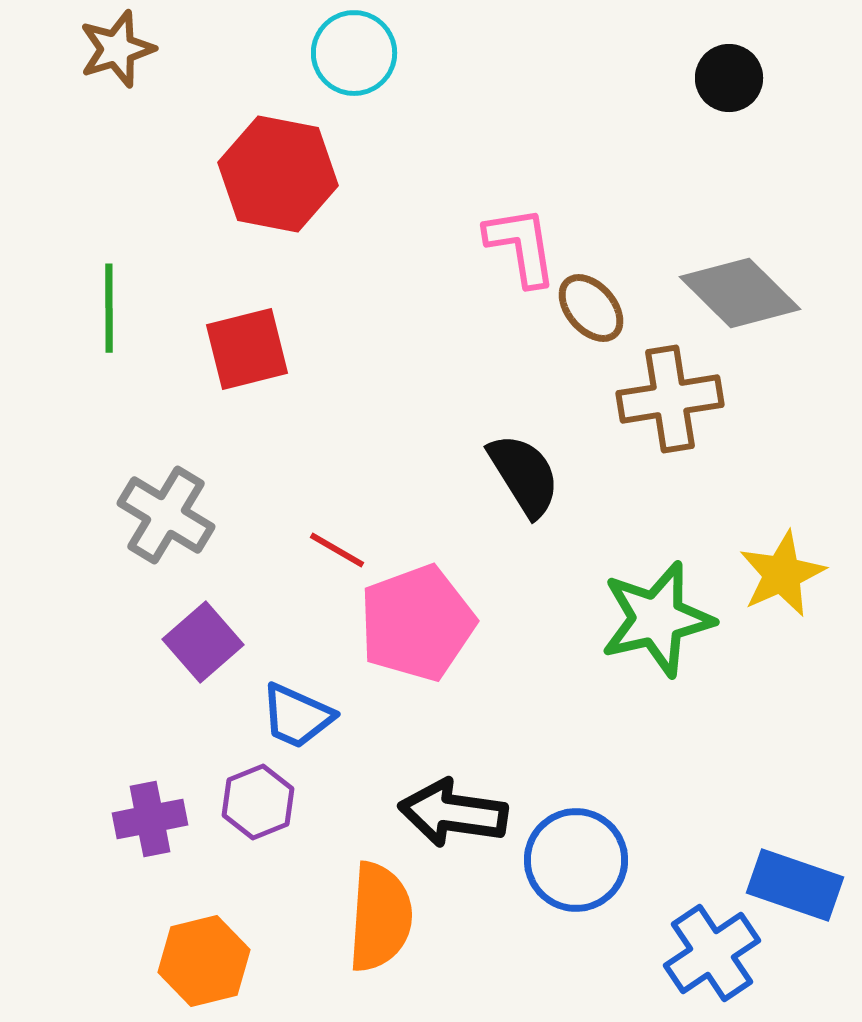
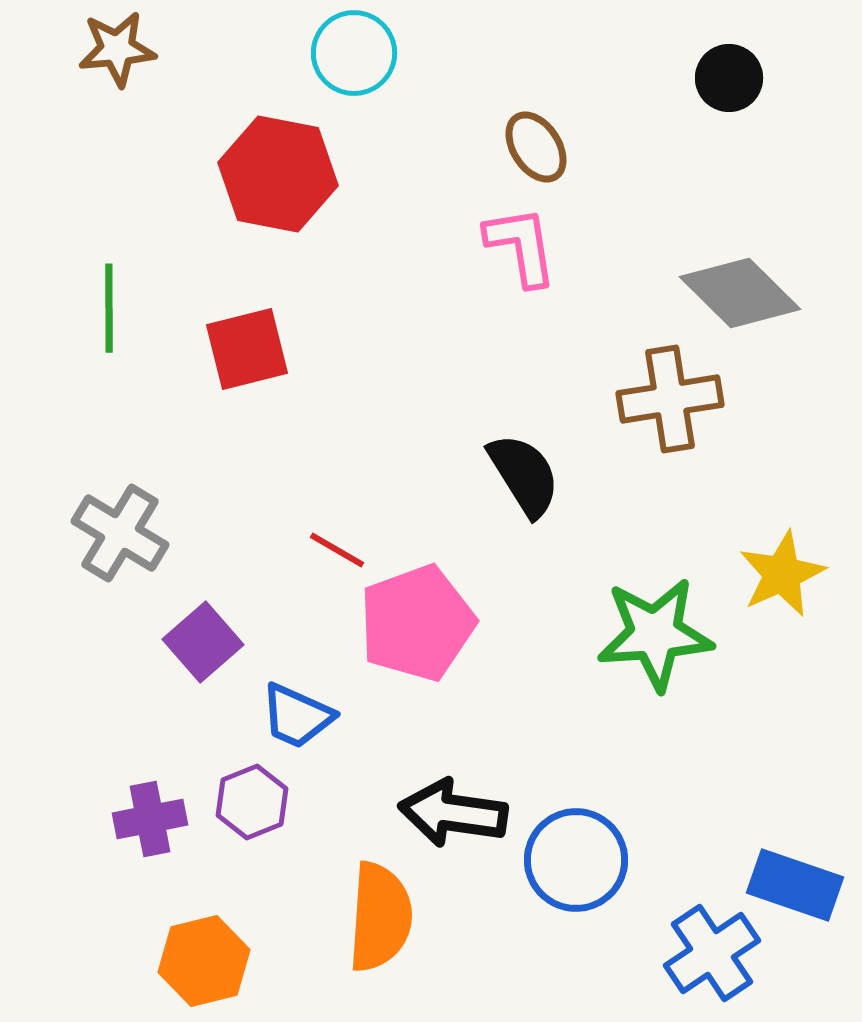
brown star: rotated 12 degrees clockwise
brown ellipse: moved 55 px left, 161 px up; rotated 8 degrees clockwise
gray cross: moved 46 px left, 18 px down
green star: moved 2 px left, 15 px down; rotated 9 degrees clockwise
purple hexagon: moved 6 px left
